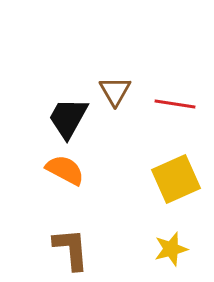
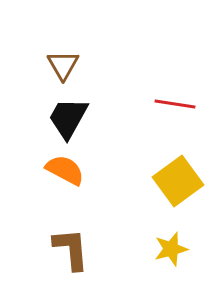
brown triangle: moved 52 px left, 26 px up
yellow square: moved 2 px right, 2 px down; rotated 12 degrees counterclockwise
